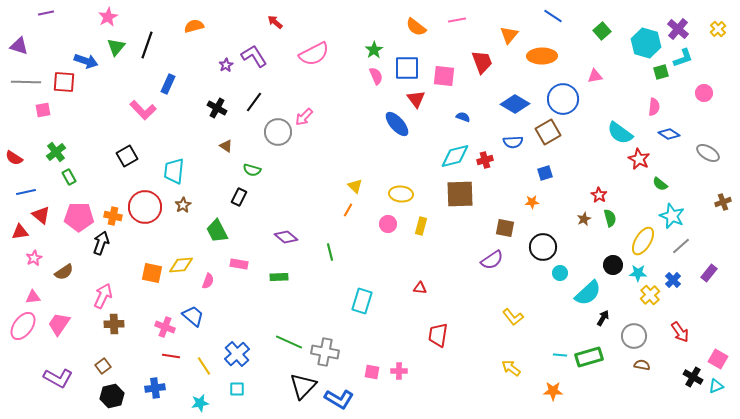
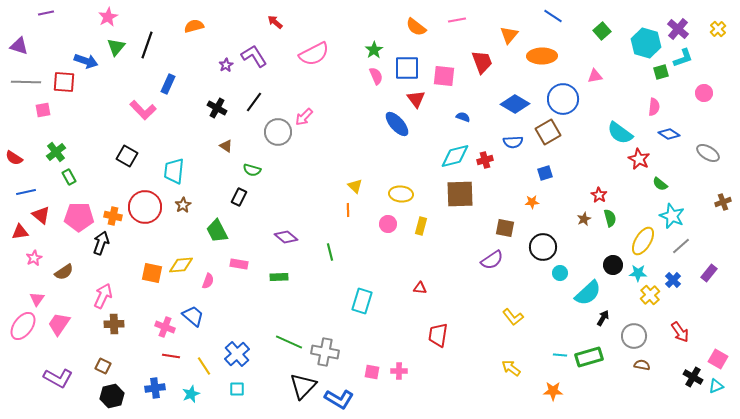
black square at (127, 156): rotated 30 degrees counterclockwise
orange line at (348, 210): rotated 32 degrees counterclockwise
pink triangle at (33, 297): moved 4 px right, 2 px down; rotated 49 degrees counterclockwise
brown square at (103, 366): rotated 28 degrees counterclockwise
cyan star at (200, 403): moved 9 px left, 9 px up; rotated 12 degrees counterclockwise
